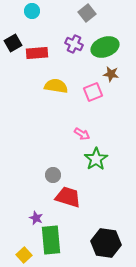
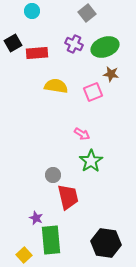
green star: moved 5 px left, 2 px down
red trapezoid: rotated 60 degrees clockwise
